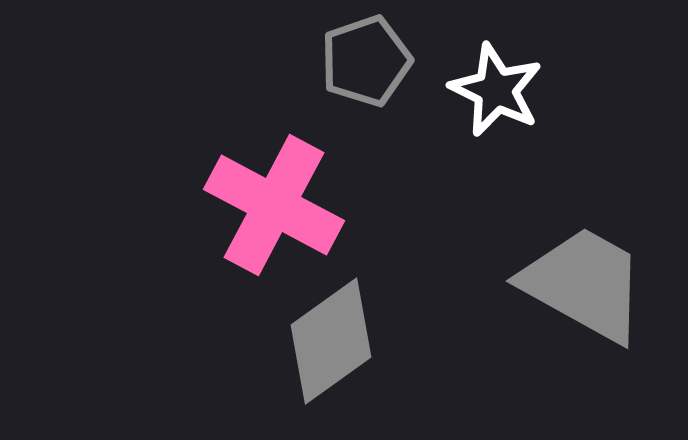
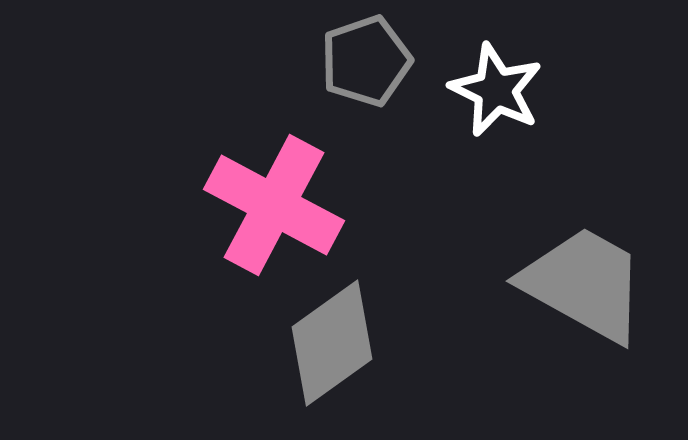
gray diamond: moved 1 px right, 2 px down
